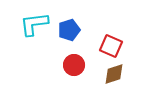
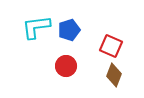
cyan L-shape: moved 2 px right, 3 px down
red circle: moved 8 px left, 1 px down
brown diamond: moved 1 px down; rotated 50 degrees counterclockwise
